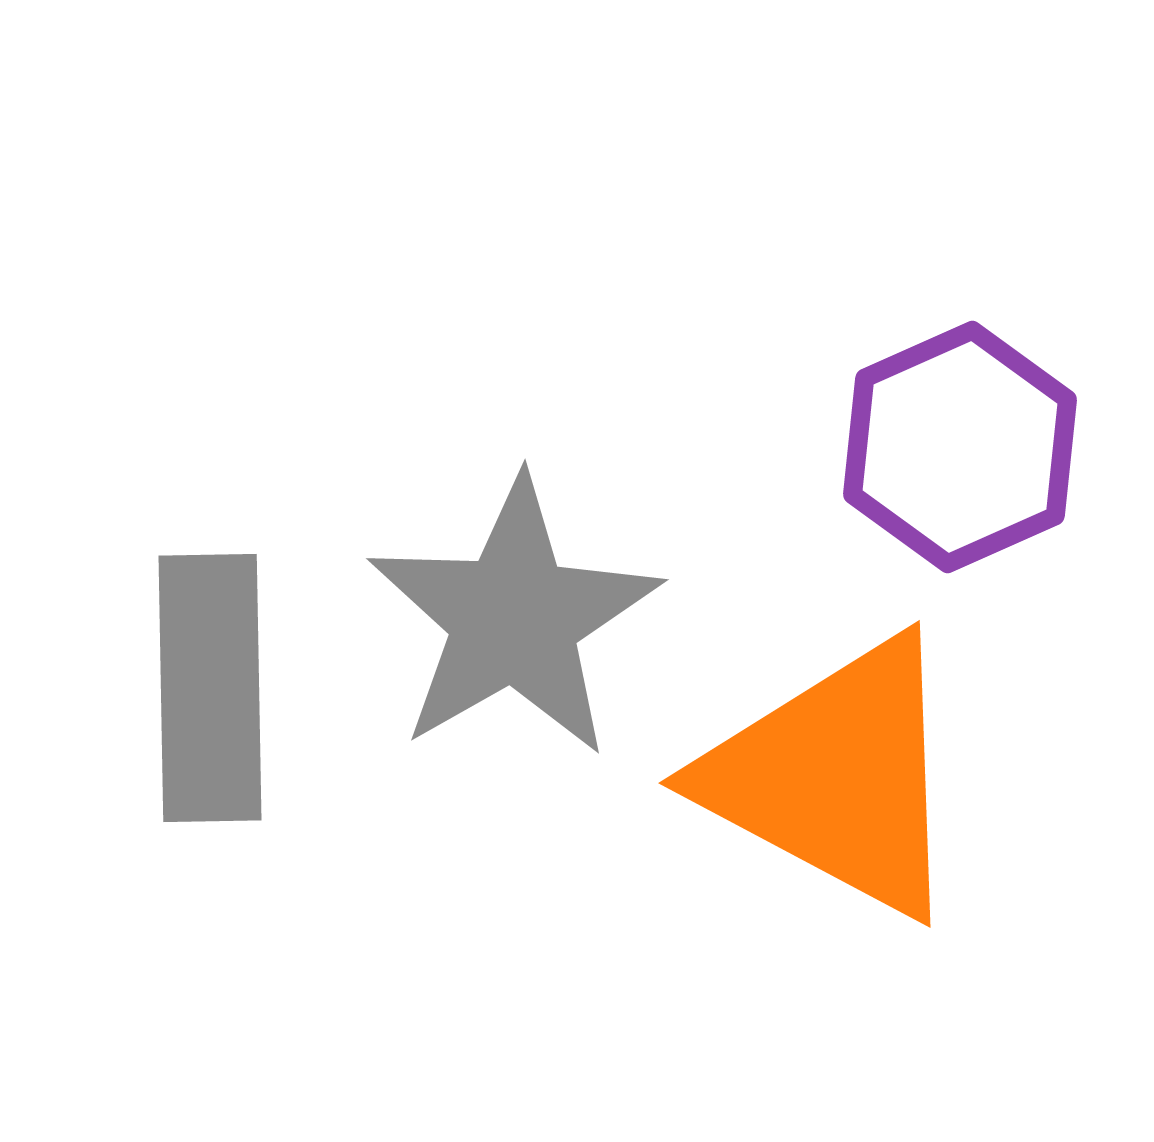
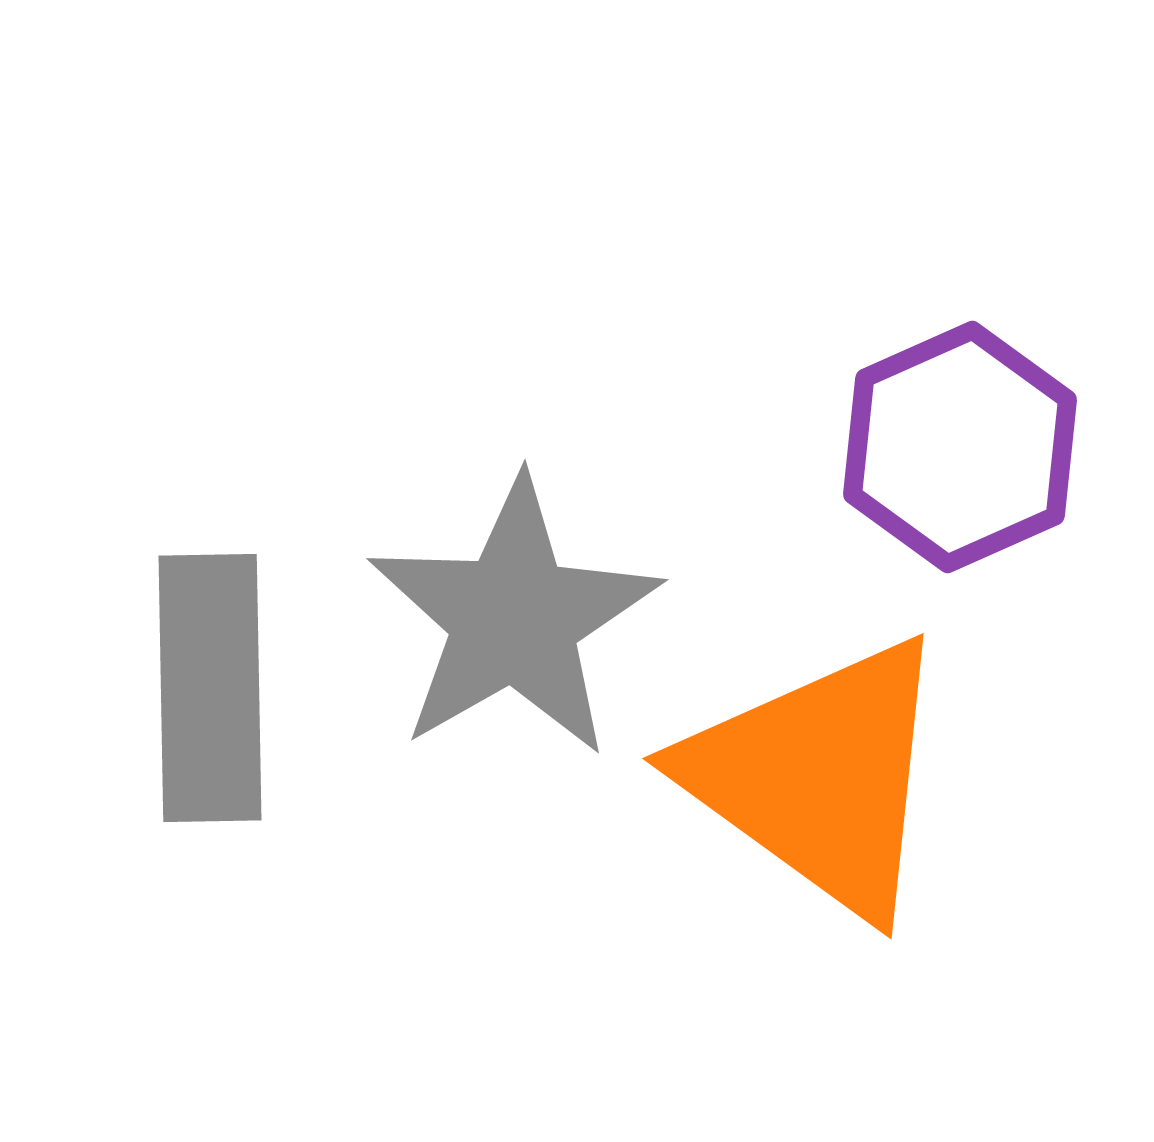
orange triangle: moved 17 px left; rotated 8 degrees clockwise
